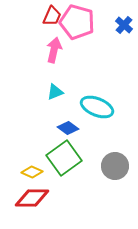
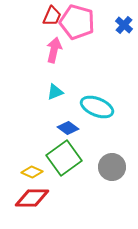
gray circle: moved 3 px left, 1 px down
